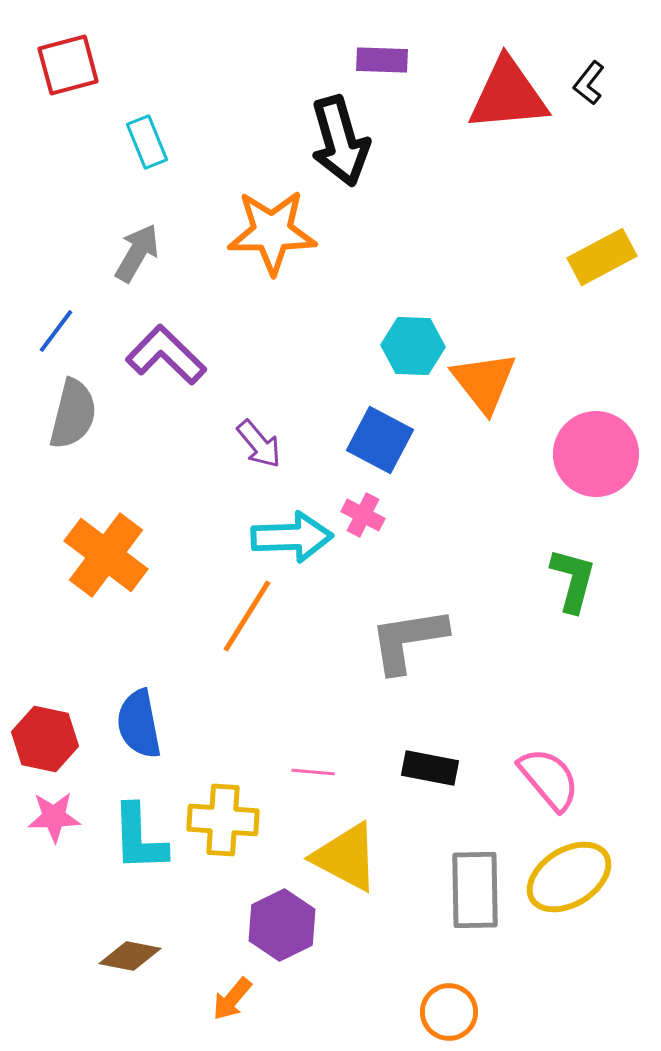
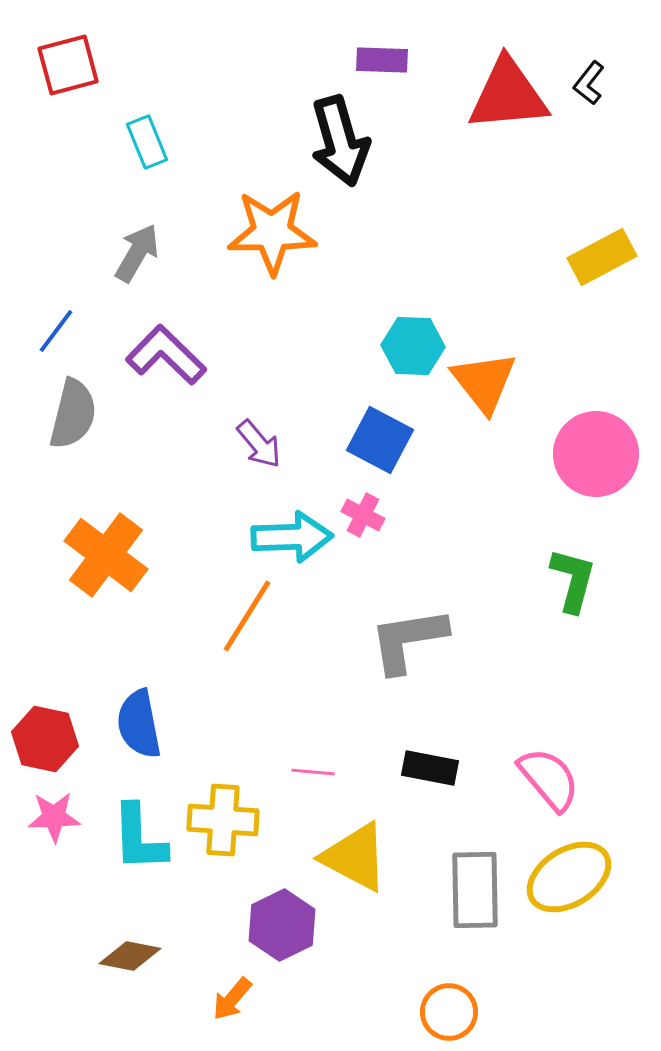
yellow triangle: moved 9 px right
